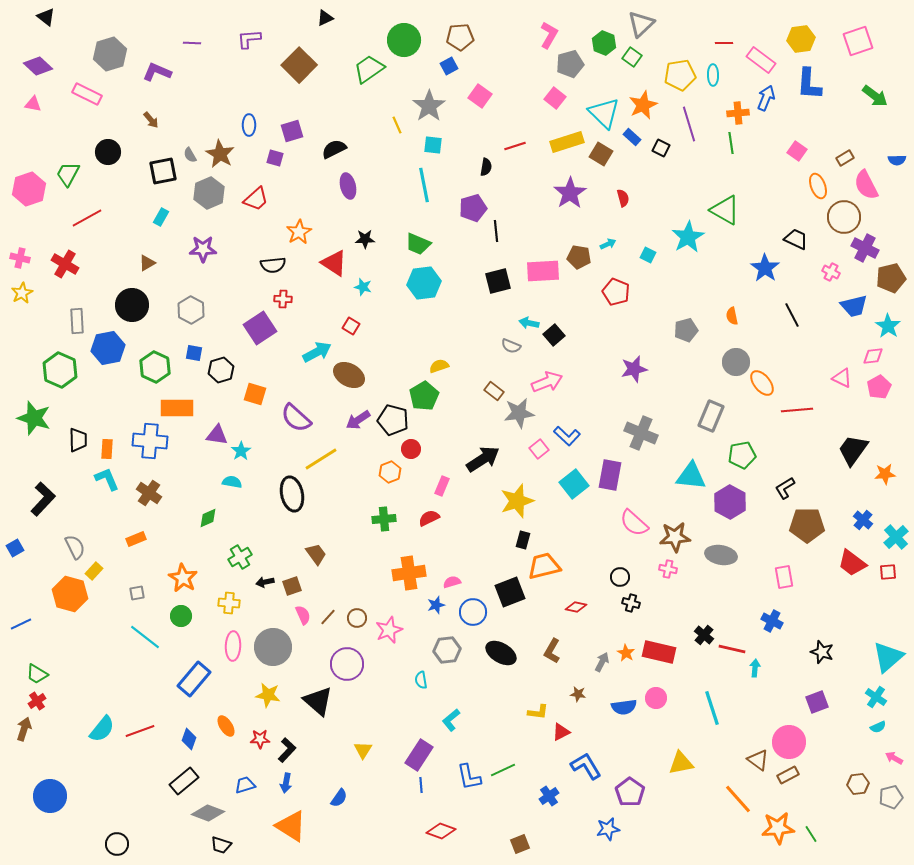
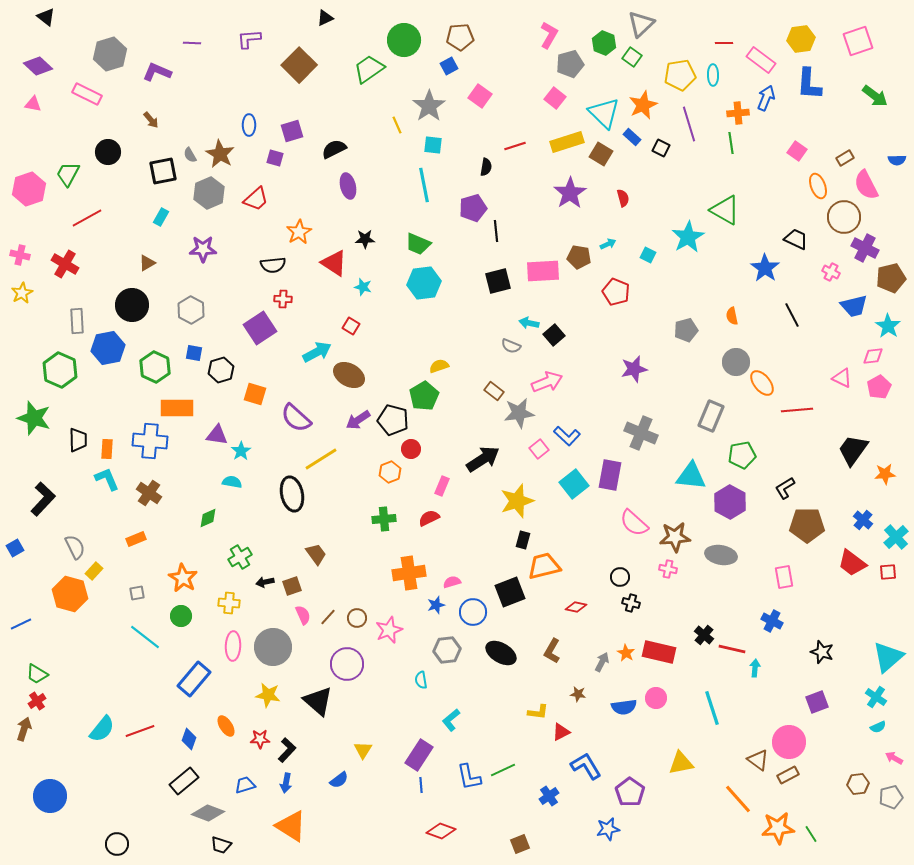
pink cross at (20, 258): moved 3 px up
blue semicircle at (339, 798): moved 18 px up; rotated 18 degrees clockwise
